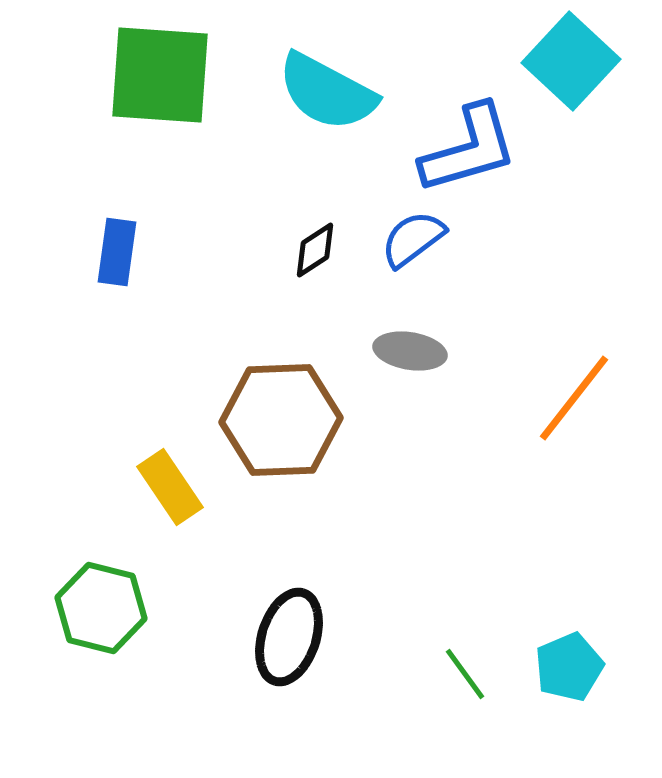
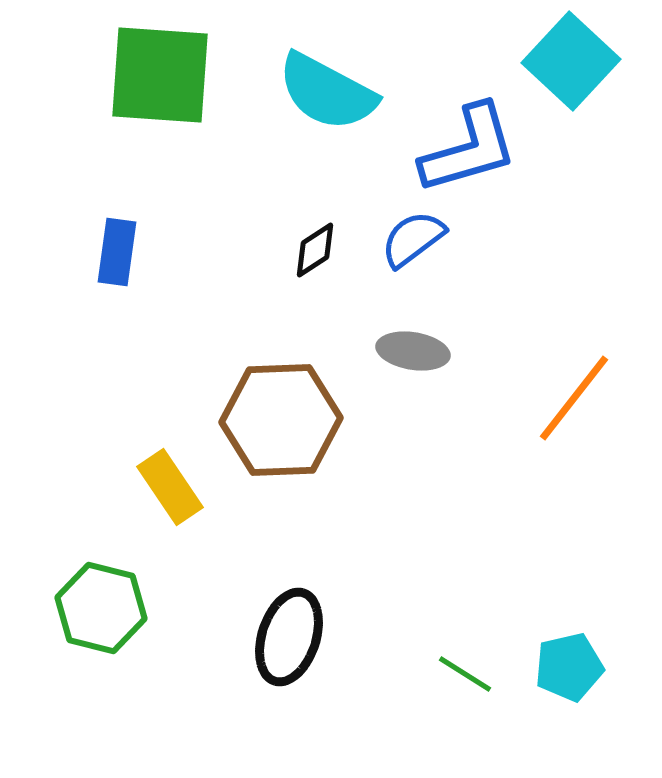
gray ellipse: moved 3 px right
cyan pentagon: rotated 10 degrees clockwise
green line: rotated 22 degrees counterclockwise
